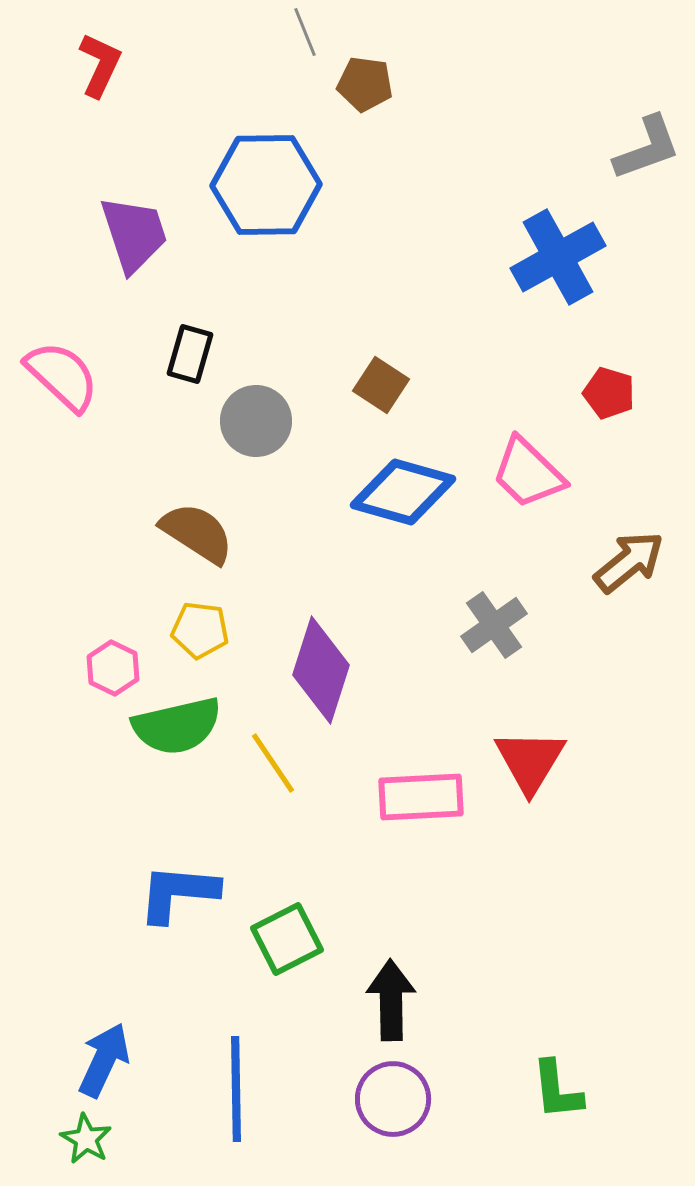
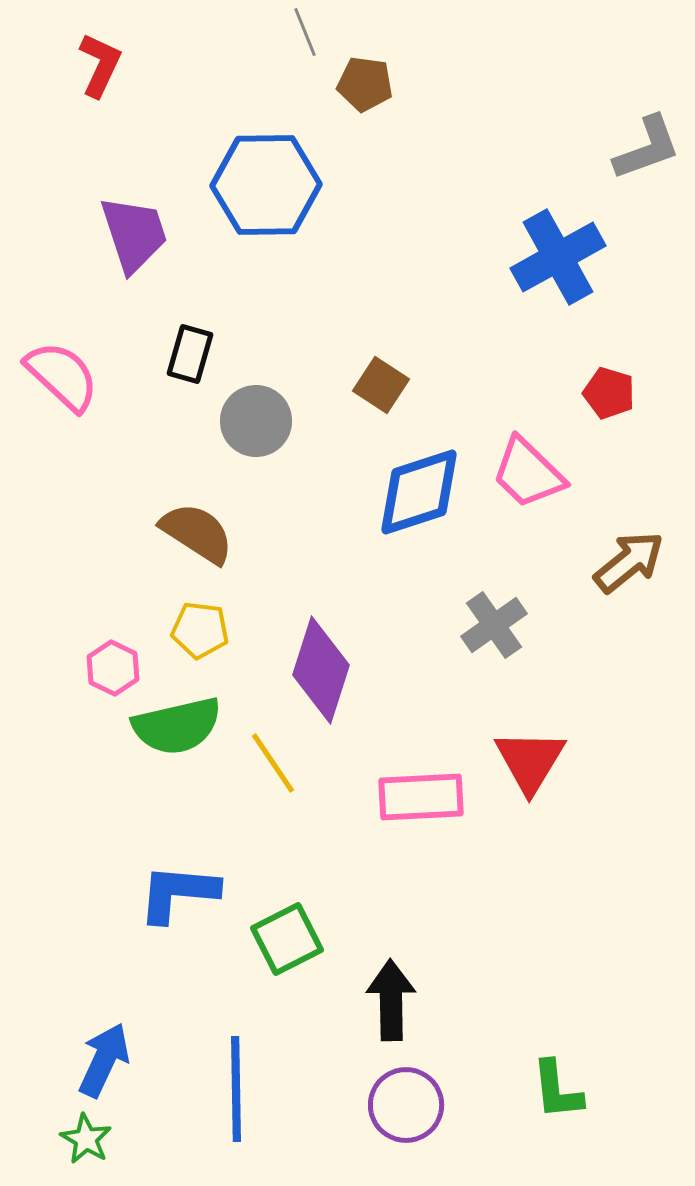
blue diamond: moved 16 px right; rotated 34 degrees counterclockwise
purple circle: moved 13 px right, 6 px down
